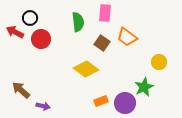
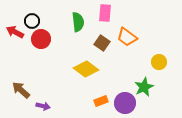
black circle: moved 2 px right, 3 px down
